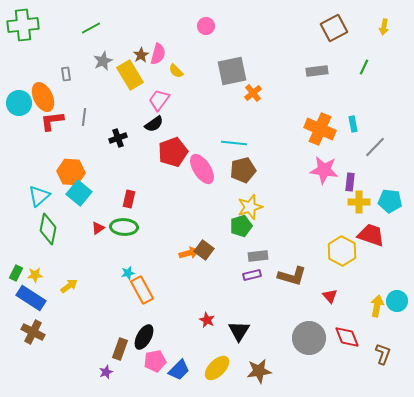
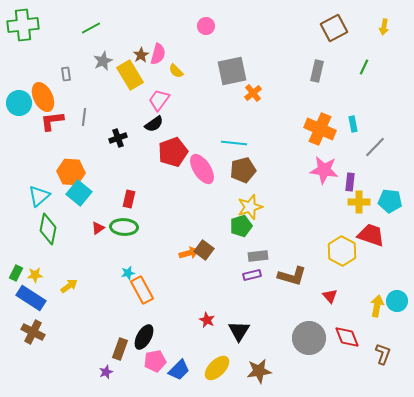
gray rectangle at (317, 71): rotated 70 degrees counterclockwise
